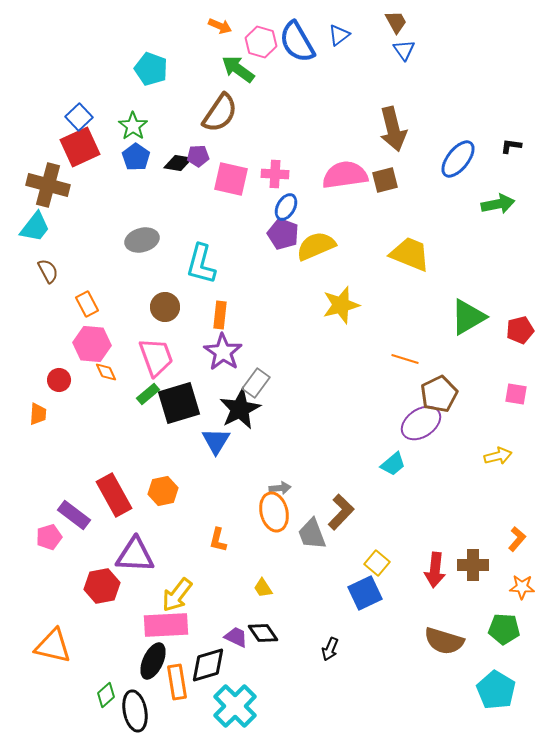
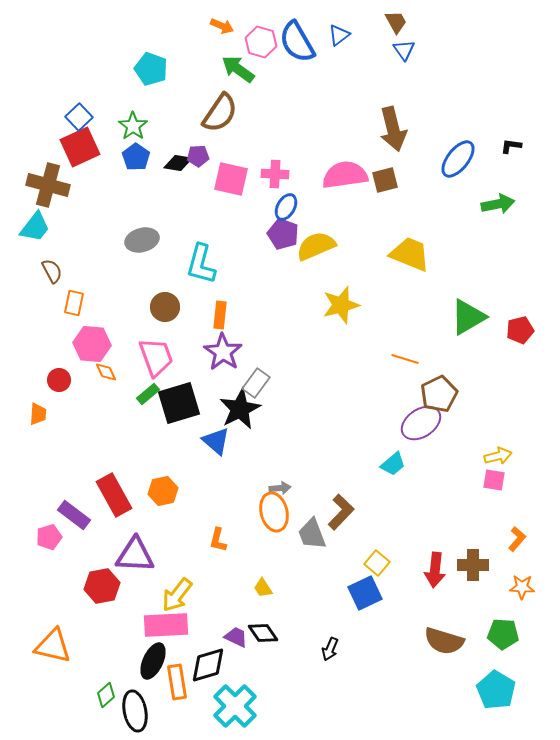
orange arrow at (220, 26): moved 2 px right
brown semicircle at (48, 271): moved 4 px right
orange rectangle at (87, 304): moved 13 px left, 1 px up; rotated 40 degrees clockwise
pink square at (516, 394): moved 22 px left, 86 px down
blue triangle at (216, 441): rotated 20 degrees counterclockwise
green pentagon at (504, 629): moved 1 px left, 5 px down
